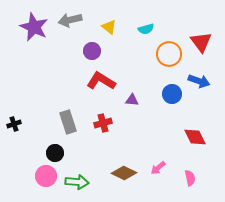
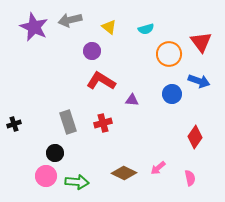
red diamond: rotated 60 degrees clockwise
